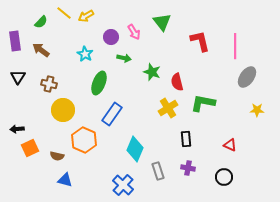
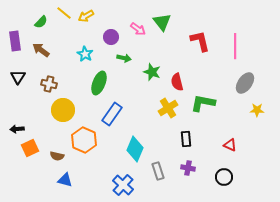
pink arrow: moved 4 px right, 3 px up; rotated 21 degrees counterclockwise
gray ellipse: moved 2 px left, 6 px down
